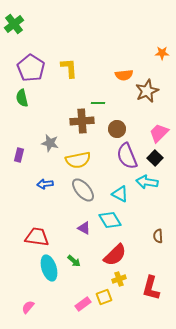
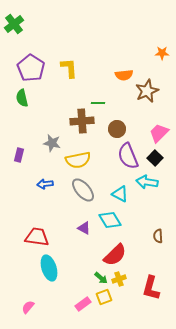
gray star: moved 2 px right
purple semicircle: moved 1 px right
green arrow: moved 27 px right, 17 px down
